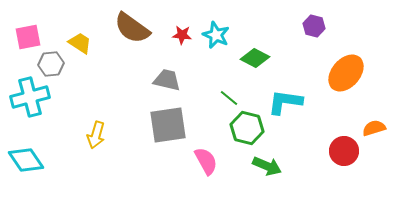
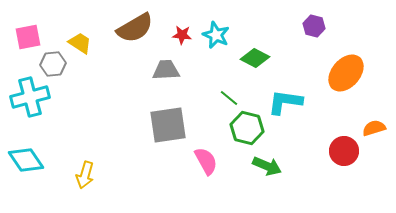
brown semicircle: moved 3 px right; rotated 66 degrees counterclockwise
gray hexagon: moved 2 px right
gray trapezoid: moved 1 px left, 10 px up; rotated 16 degrees counterclockwise
yellow arrow: moved 11 px left, 40 px down
